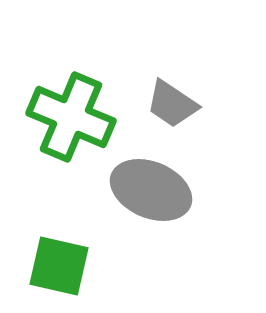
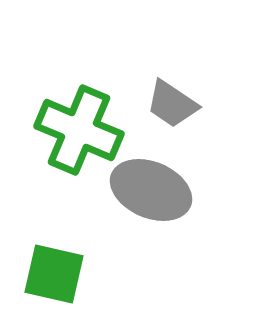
green cross: moved 8 px right, 13 px down
green square: moved 5 px left, 8 px down
